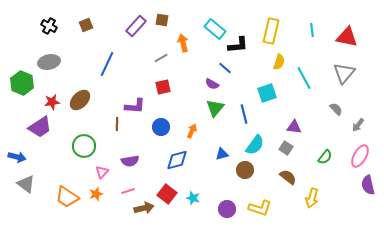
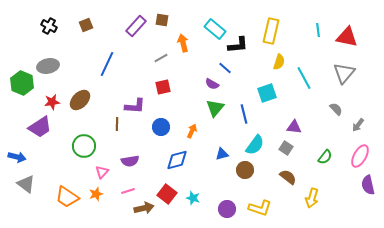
cyan line at (312, 30): moved 6 px right
gray ellipse at (49, 62): moved 1 px left, 4 px down
